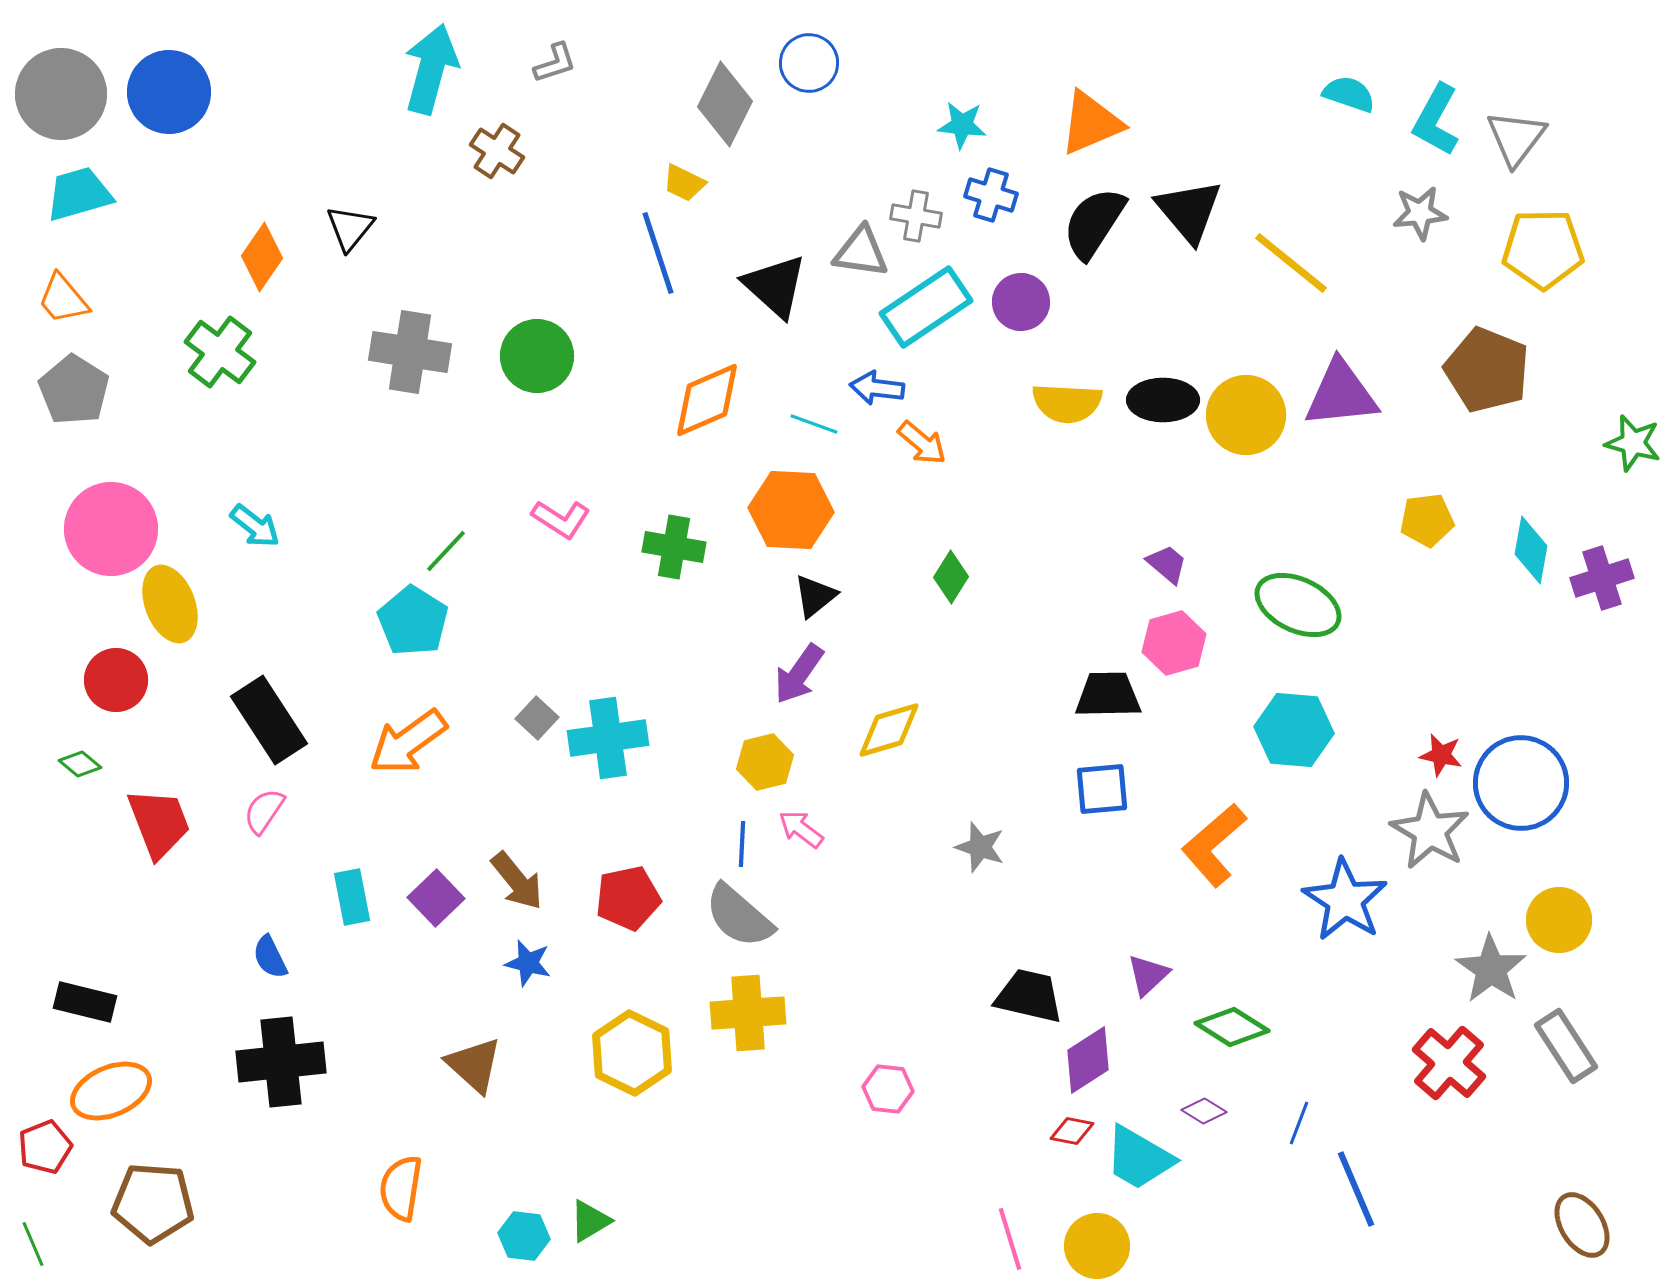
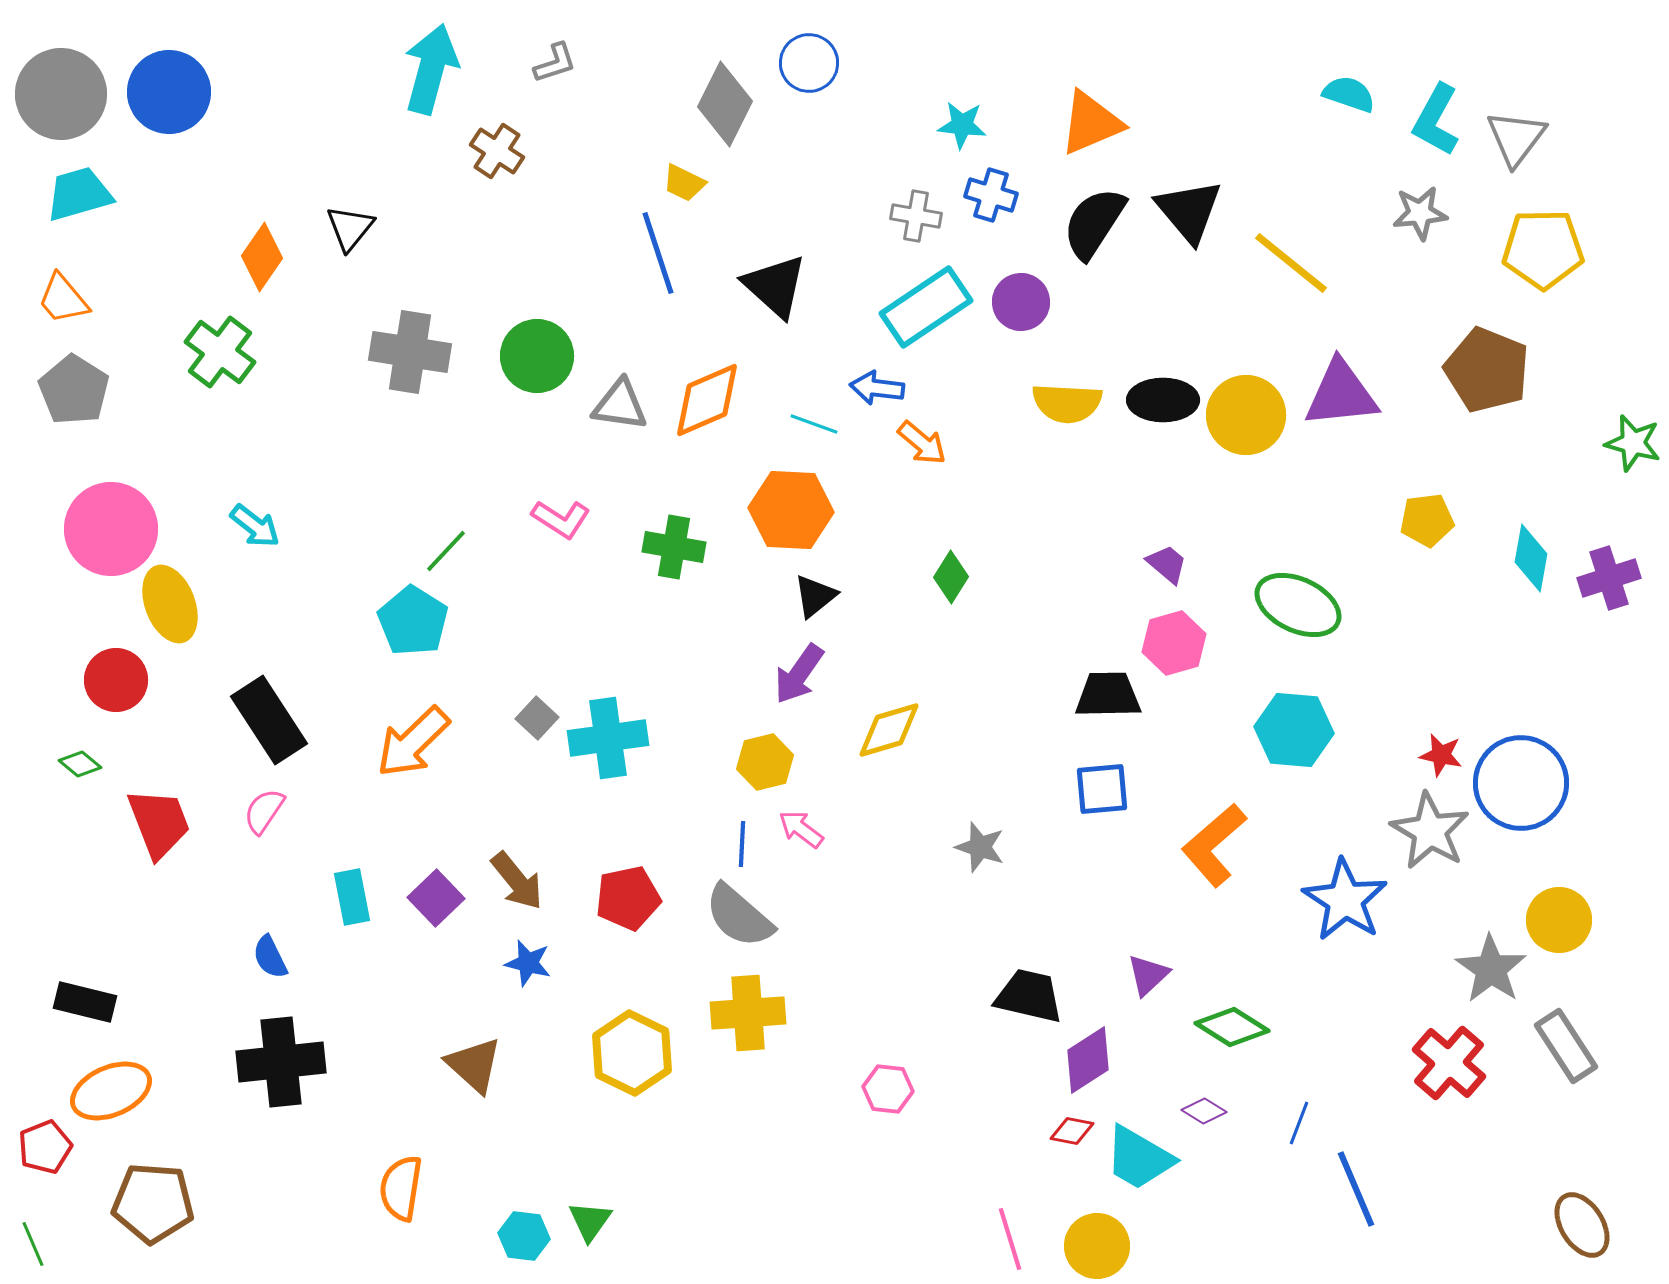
gray triangle at (861, 252): moved 241 px left, 153 px down
cyan diamond at (1531, 550): moved 8 px down
purple cross at (1602, 578): moved 7 px right
orange arrow at (408, 742): moved 5 px right; rotated 8 degrees counterclockwise
green triangle at (590, 1221): rotated 24 degrees counterclockwise
